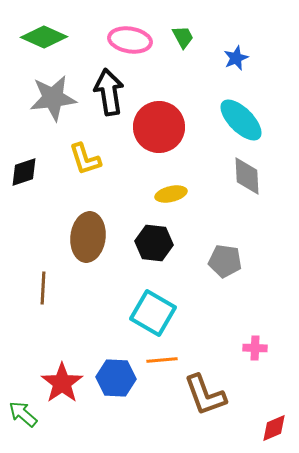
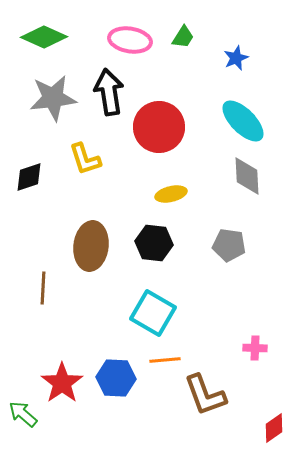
green trapezoid: rotated 60 degrees clockwise
cyan ellipse: moved 2 px right, 1 px down
black diamond: moved 5 px right, 5 px down
brown ellipse: moved 3 px right, 9 px down
gray pentagon: moved 4 px right, 16 px up
orange line: moved 3 px right
red diamond: rotated 12 degrees counterclockwise
